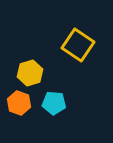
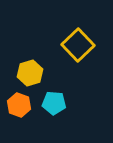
yellow square: rotated 12 degrees clockwise
orange hexagon: moved 2 px down
